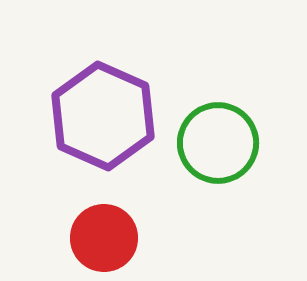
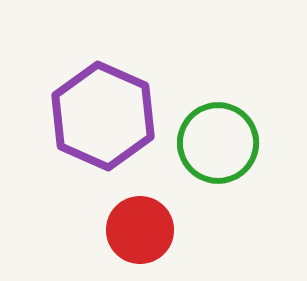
red circle: moved 36 px right, 8 px up
